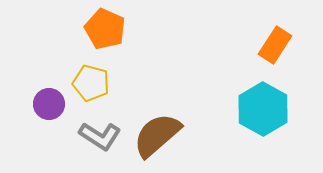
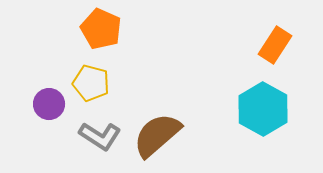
orange pentagon: moved 4 px left
